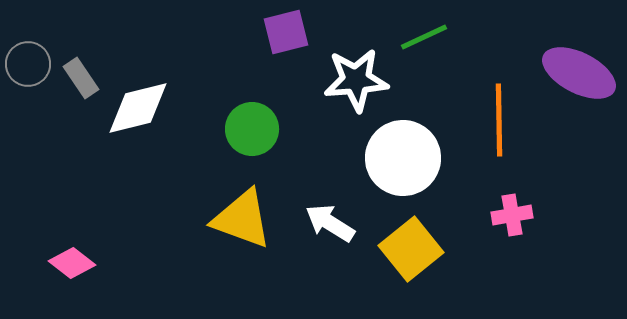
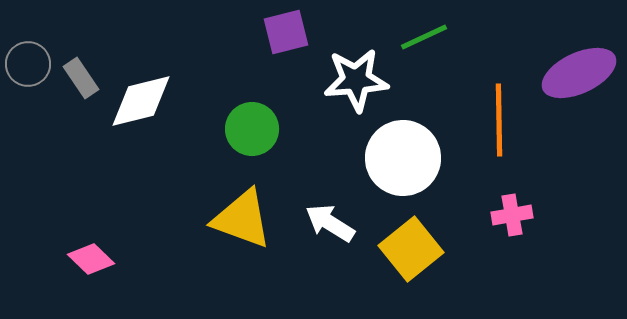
purple ellipse: rotated 52 degrees counterclockwise
white diamond: moved 3 px right, 7 px up
pink diamond: moved 19 px right, 4 px up; rotated 6 degrees clockwise
